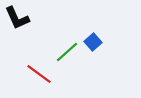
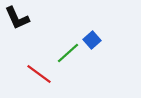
blue square: moved 1 px left, 2 px up
green line: moved 1 px right, 1 px down
